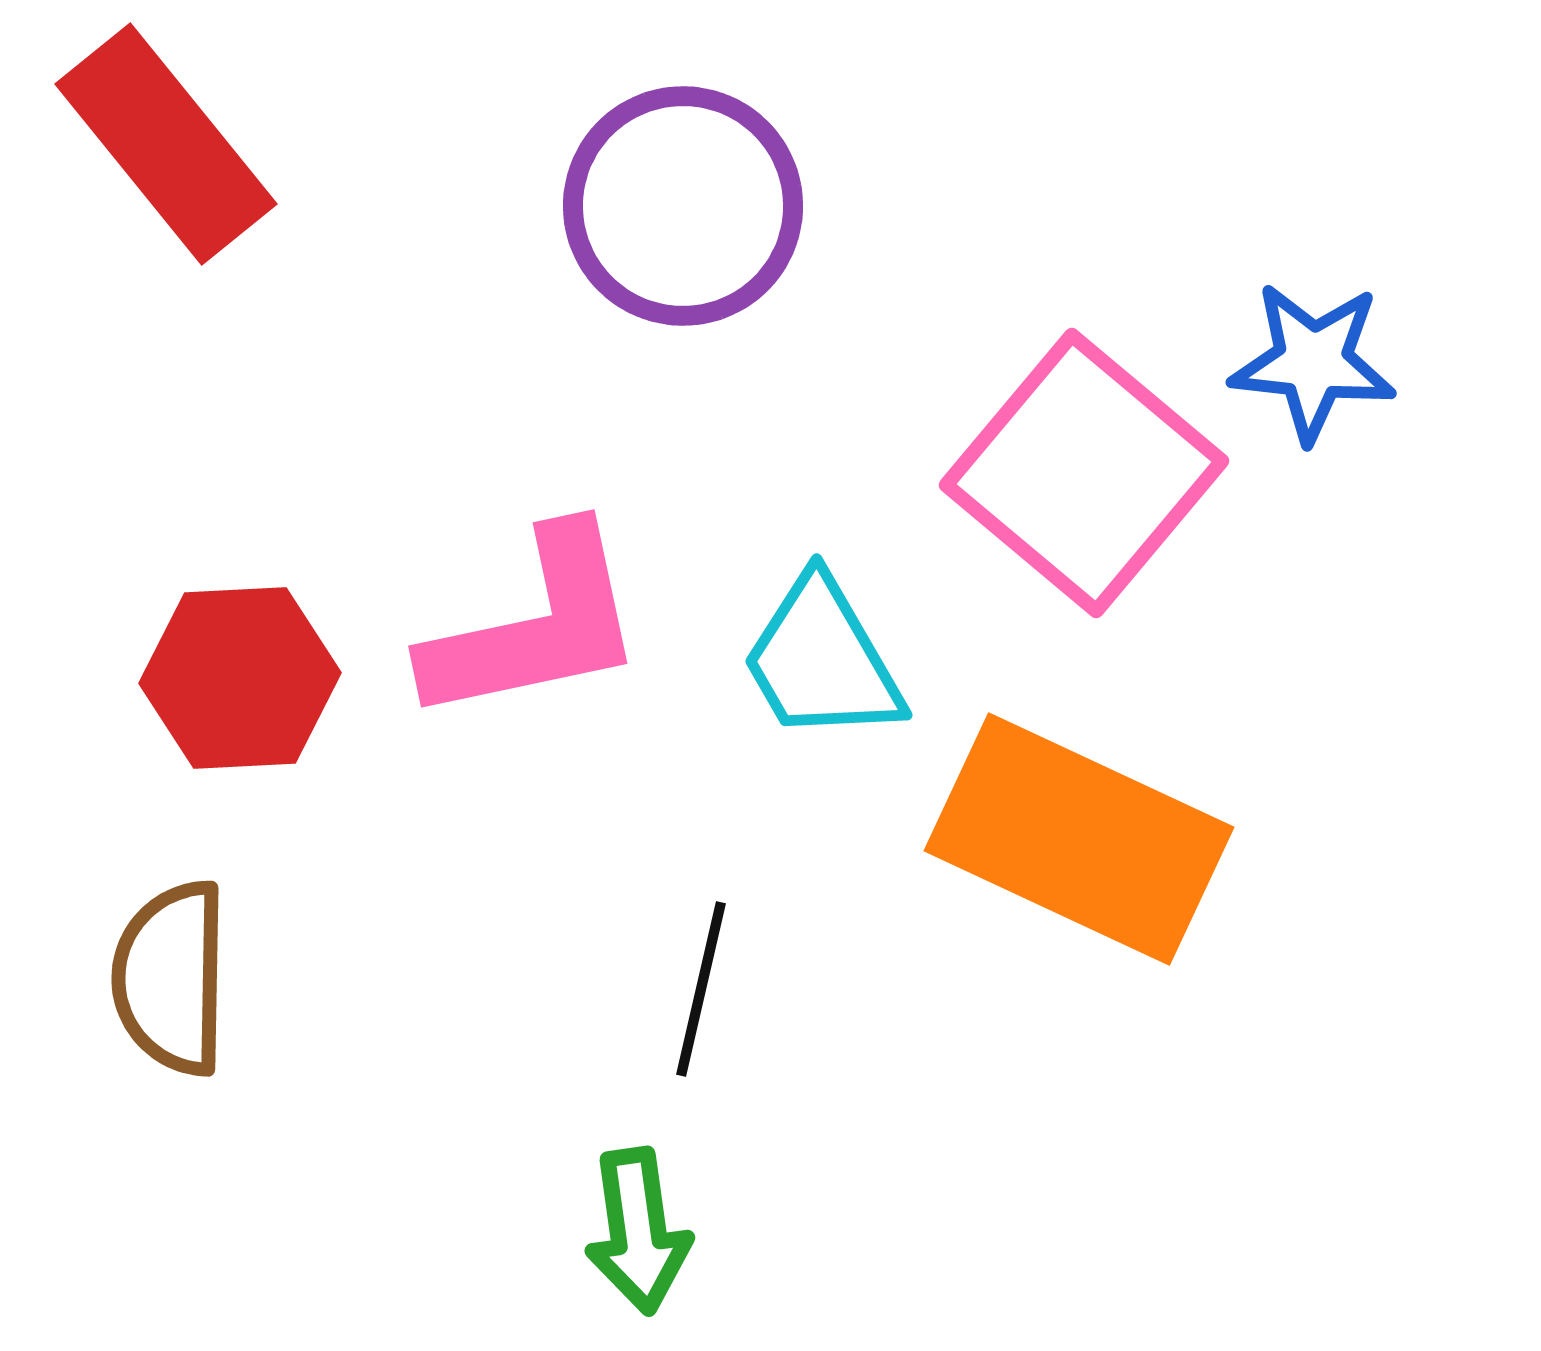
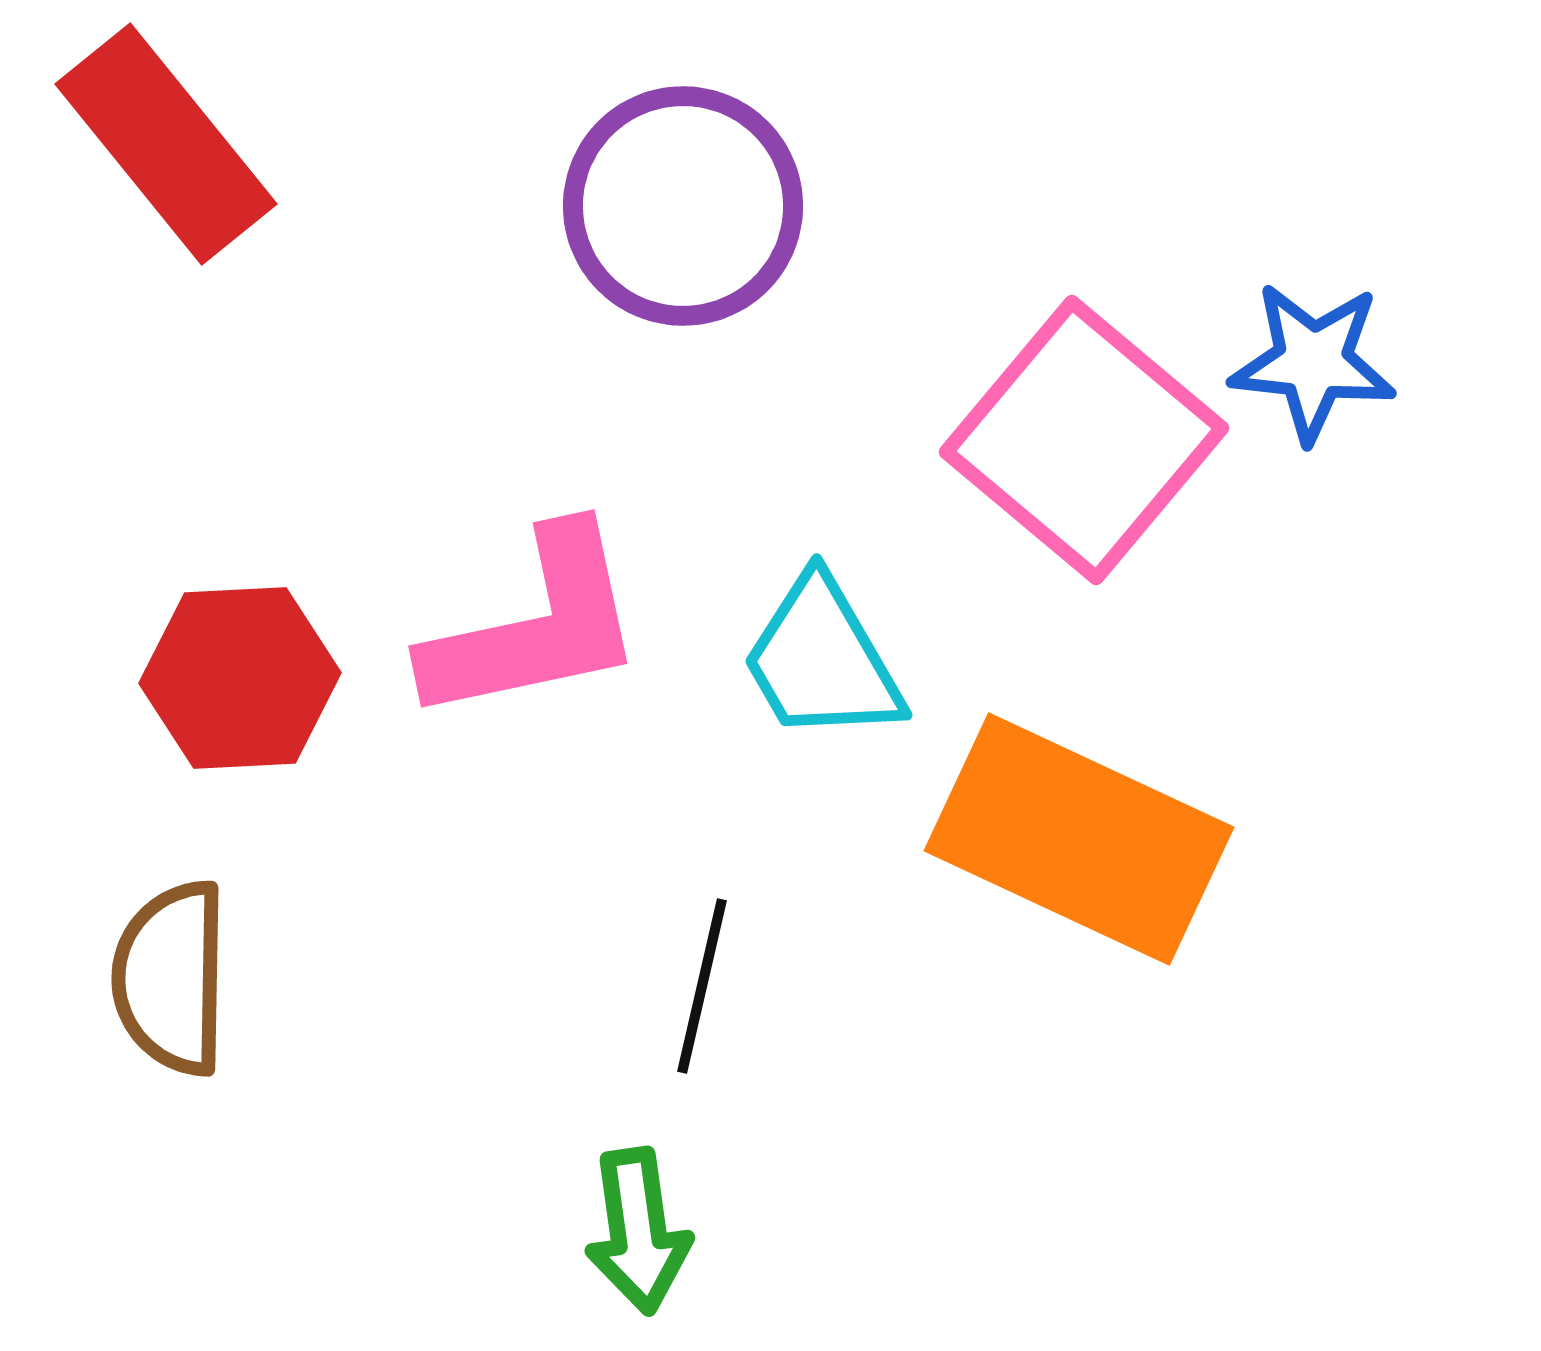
pink square: moved 33 px up
black line: moved 1 px right, 3 px up
